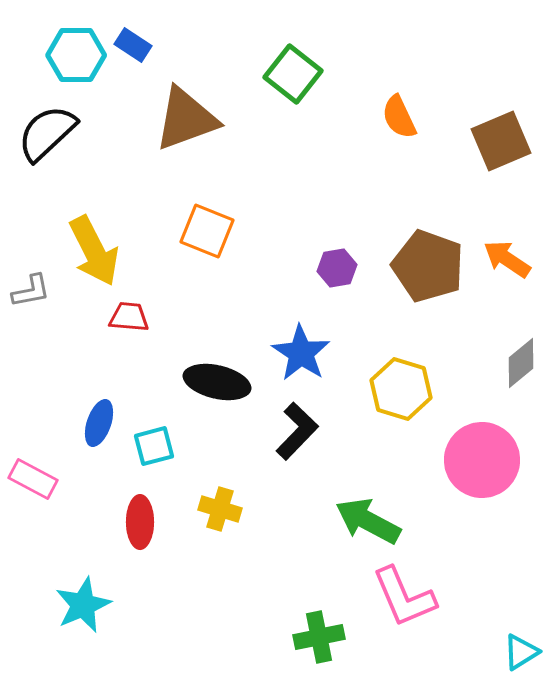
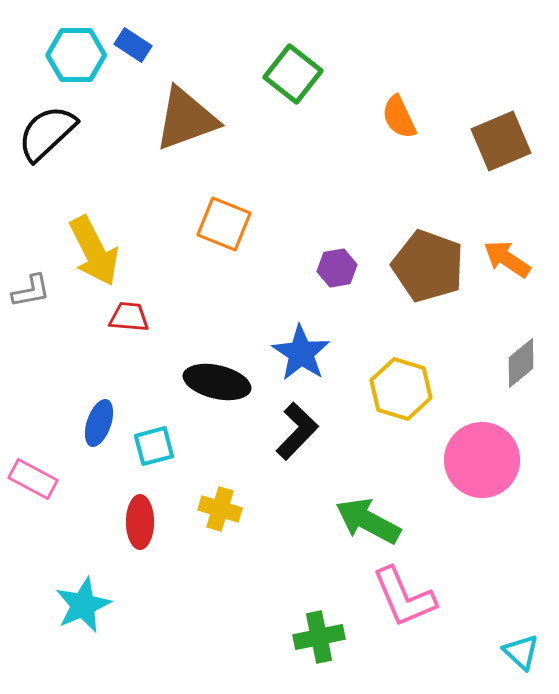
orange square: moved 17 px right, 7 px up
cyan triangle: rotated 45 degrees counterclockwise
